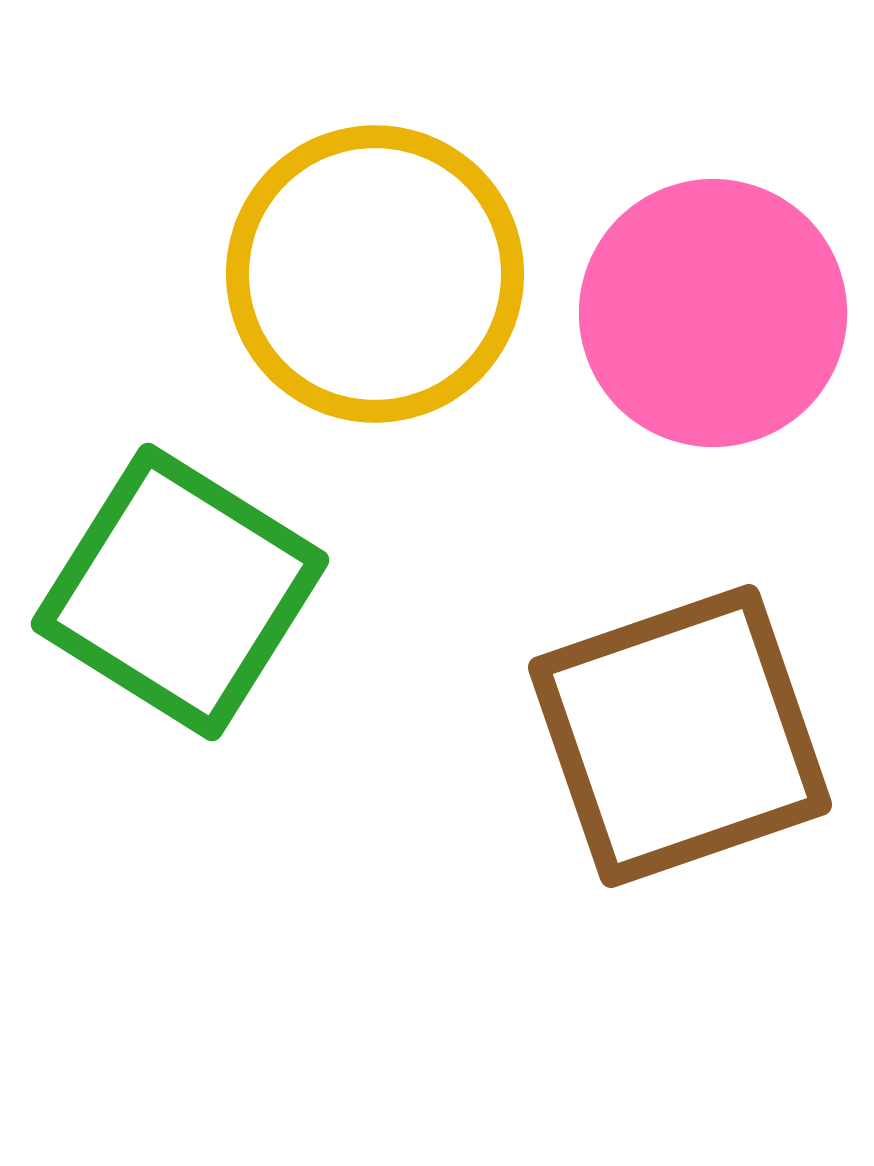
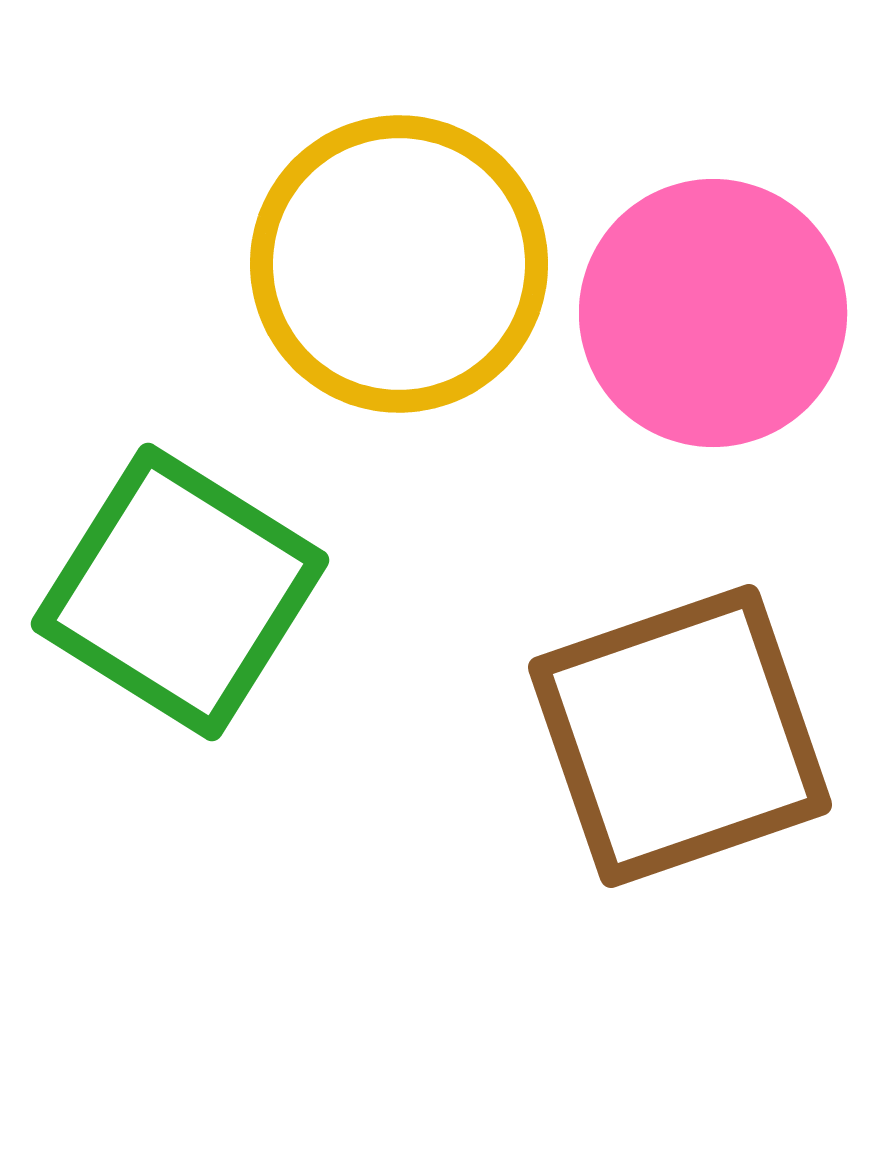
yellow circle: moved 24 px right, 10 px up
